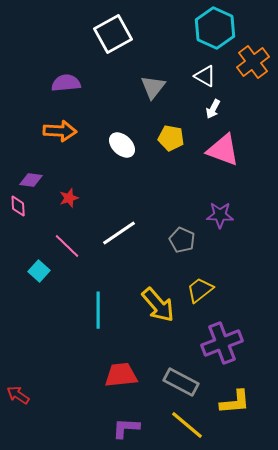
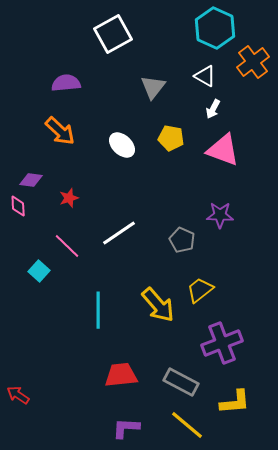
orange arrow: rotated 40 degrees clockwise
